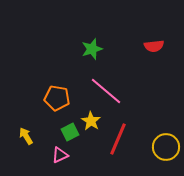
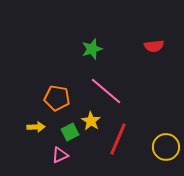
yellow arrow: moved 10 px right, 9 px up; rotated 120 degrees clockwise
